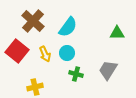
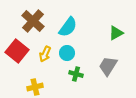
green triangle: moved 1 px left; rotated 28 degrees counterclockwise
yellow arrow: rotated 49 degrees clockwise
gray trapezoid: moved 4 px up
